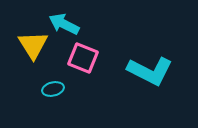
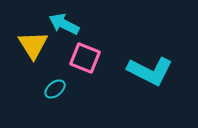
pink square: moved 2 px right
cyan ellipse: moved 2 px right; rotated 25 degrees counterclockwise
